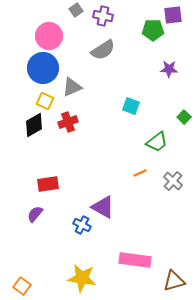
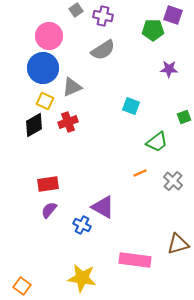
purple square: rotated 24 degrees clockwise
green square: rotated 24 degrees clockwise
purple semicircle: moved 14 px right, 4 px up
brown triangle: moved 4 px right, 37 px up
